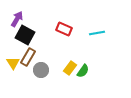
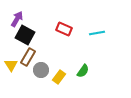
yellow triangle: moved 2 px left, 2 px down
yellow rectangle: moved 11 px left, 9 px down
